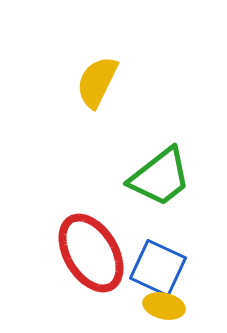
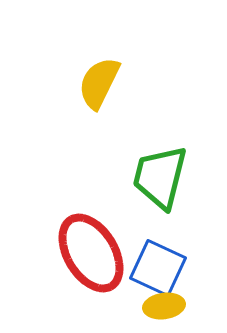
yellow semicircle: moved 2 px right, 1 px down
green trapezoid: rotated 142 degrees clockwise
yellow ellipse: rotated 21 degrees counterclockwise
